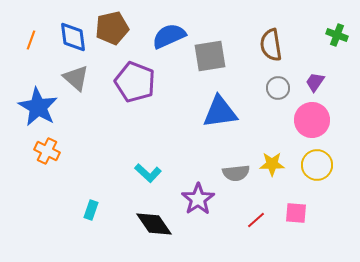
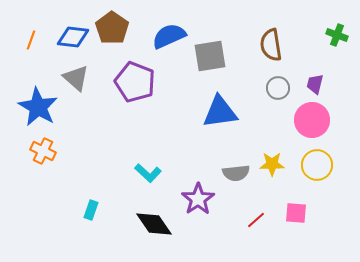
brown pentagon: rotated 24 degrees counterclockwise
blue diamond: rotated 76 degrees counterclockwise
purple trapezoid: moved 2 px down; rotated 20 degrees counterclockwise
orange cross: moved 4 px left
